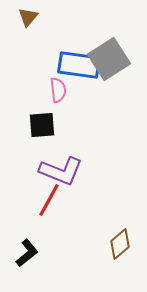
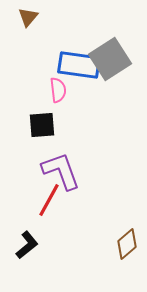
gray square: moved 1 px right
purple L-shape: rotated 132 degrees counterclockwise
brown diamond: moved 7 px right
black L-shape: moved 8 px up
